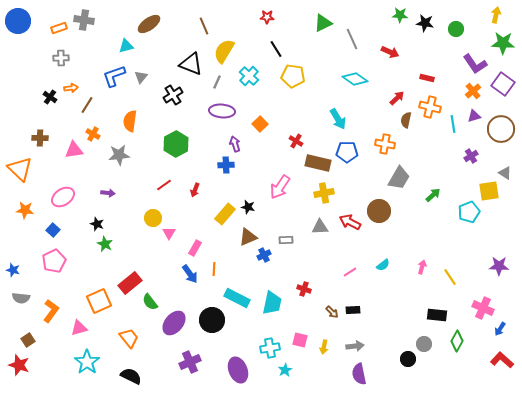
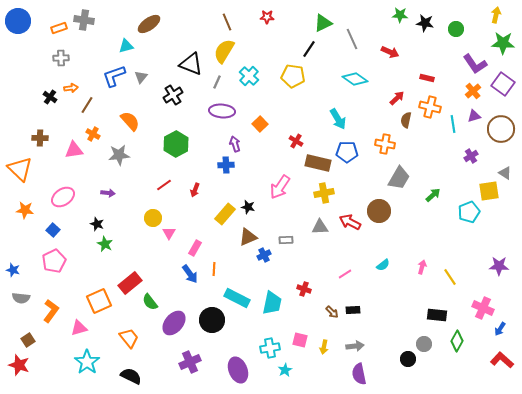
brown line at (204, 26): moved 23 px right, 4 px up
black line at (276, 49): moved 33 px right; rotated 66 degrees clockwise
orange semicircle at (130, 121): rotated 130 degrees clockwise
pink line at (350, 272): moved 5 px left, 2 px down
